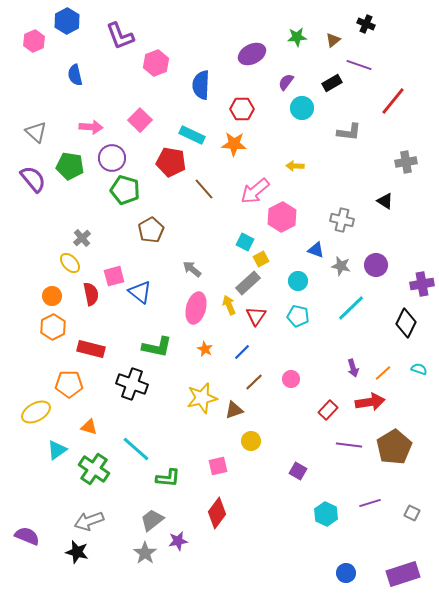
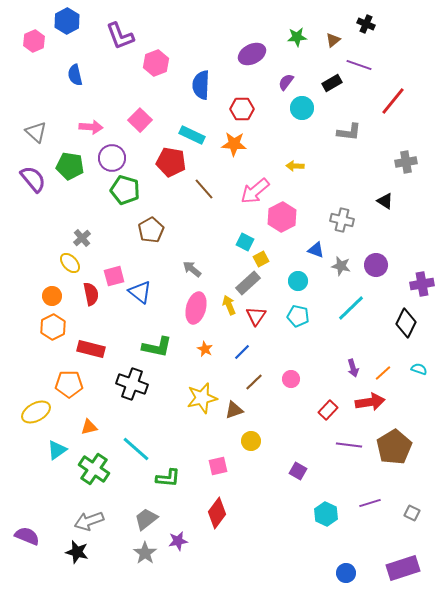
orange triangle at (89, 427): rotated 30 degrees counterclockwise
gray trapezoid at (152, 520): moved 6 px left, 1 px up
purple rectangle at (403, 574): moved 6 px up
